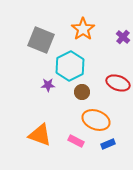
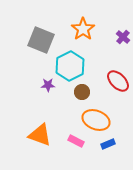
red ellipse: moved 2 px up; rotated 25 degrees clockwise
